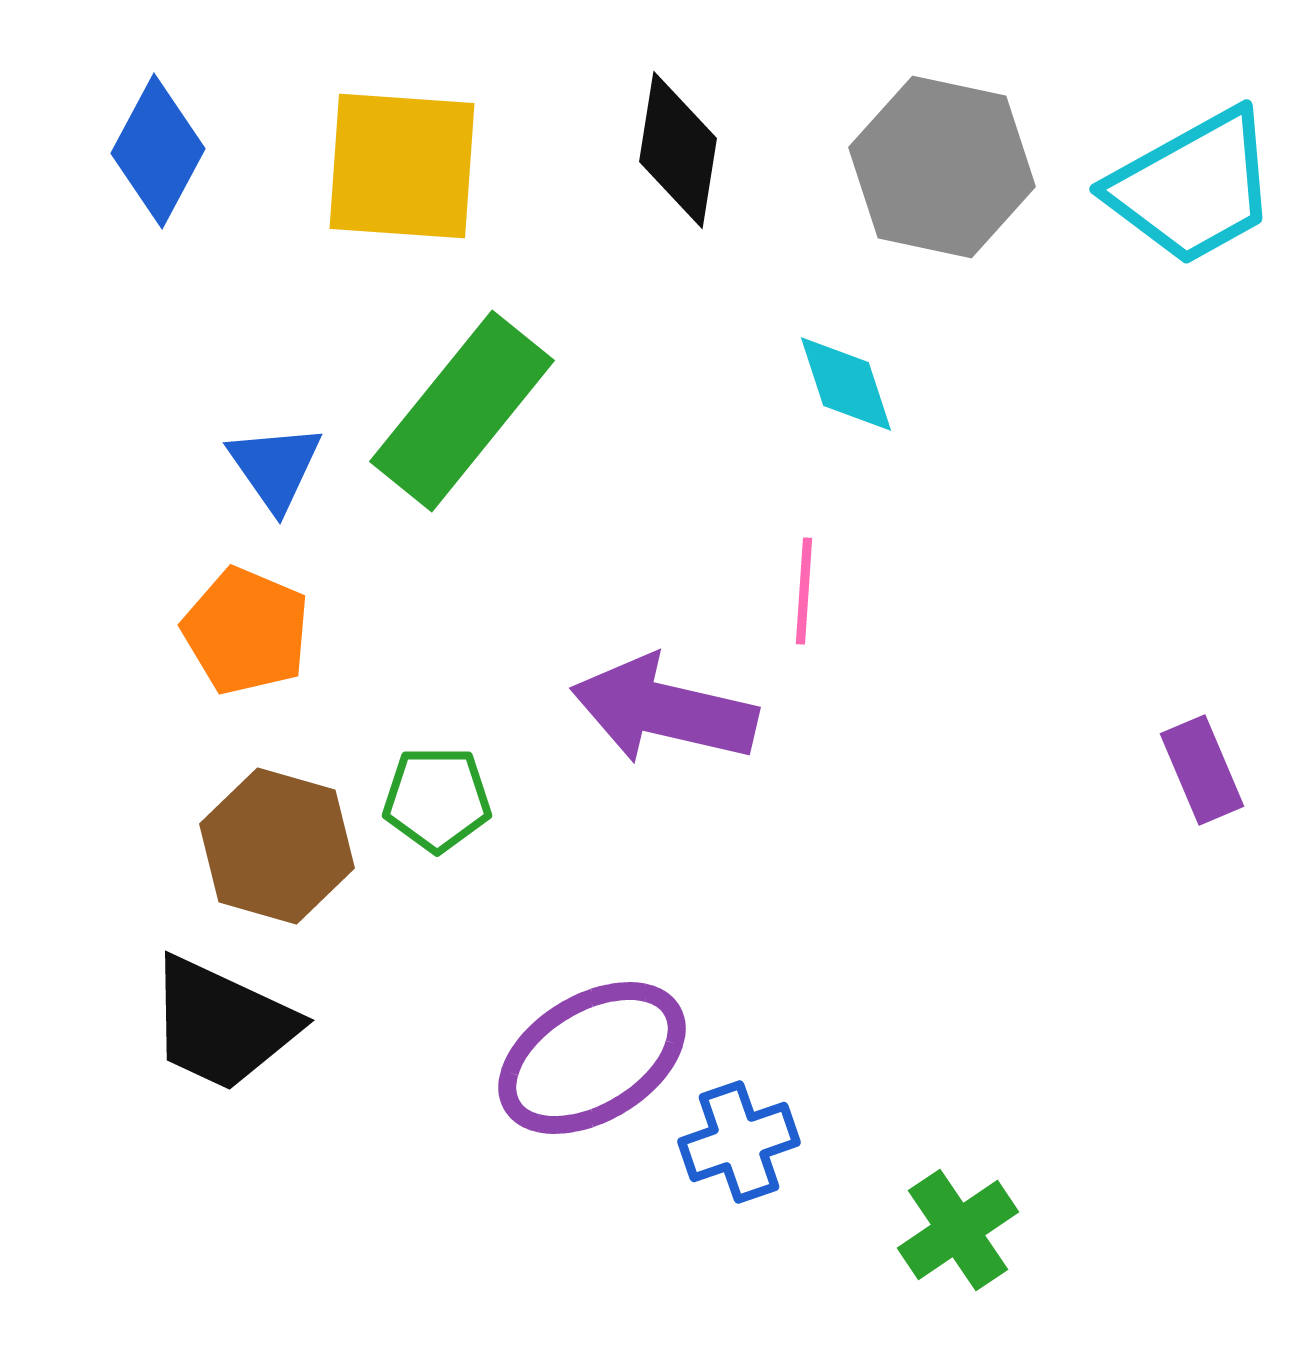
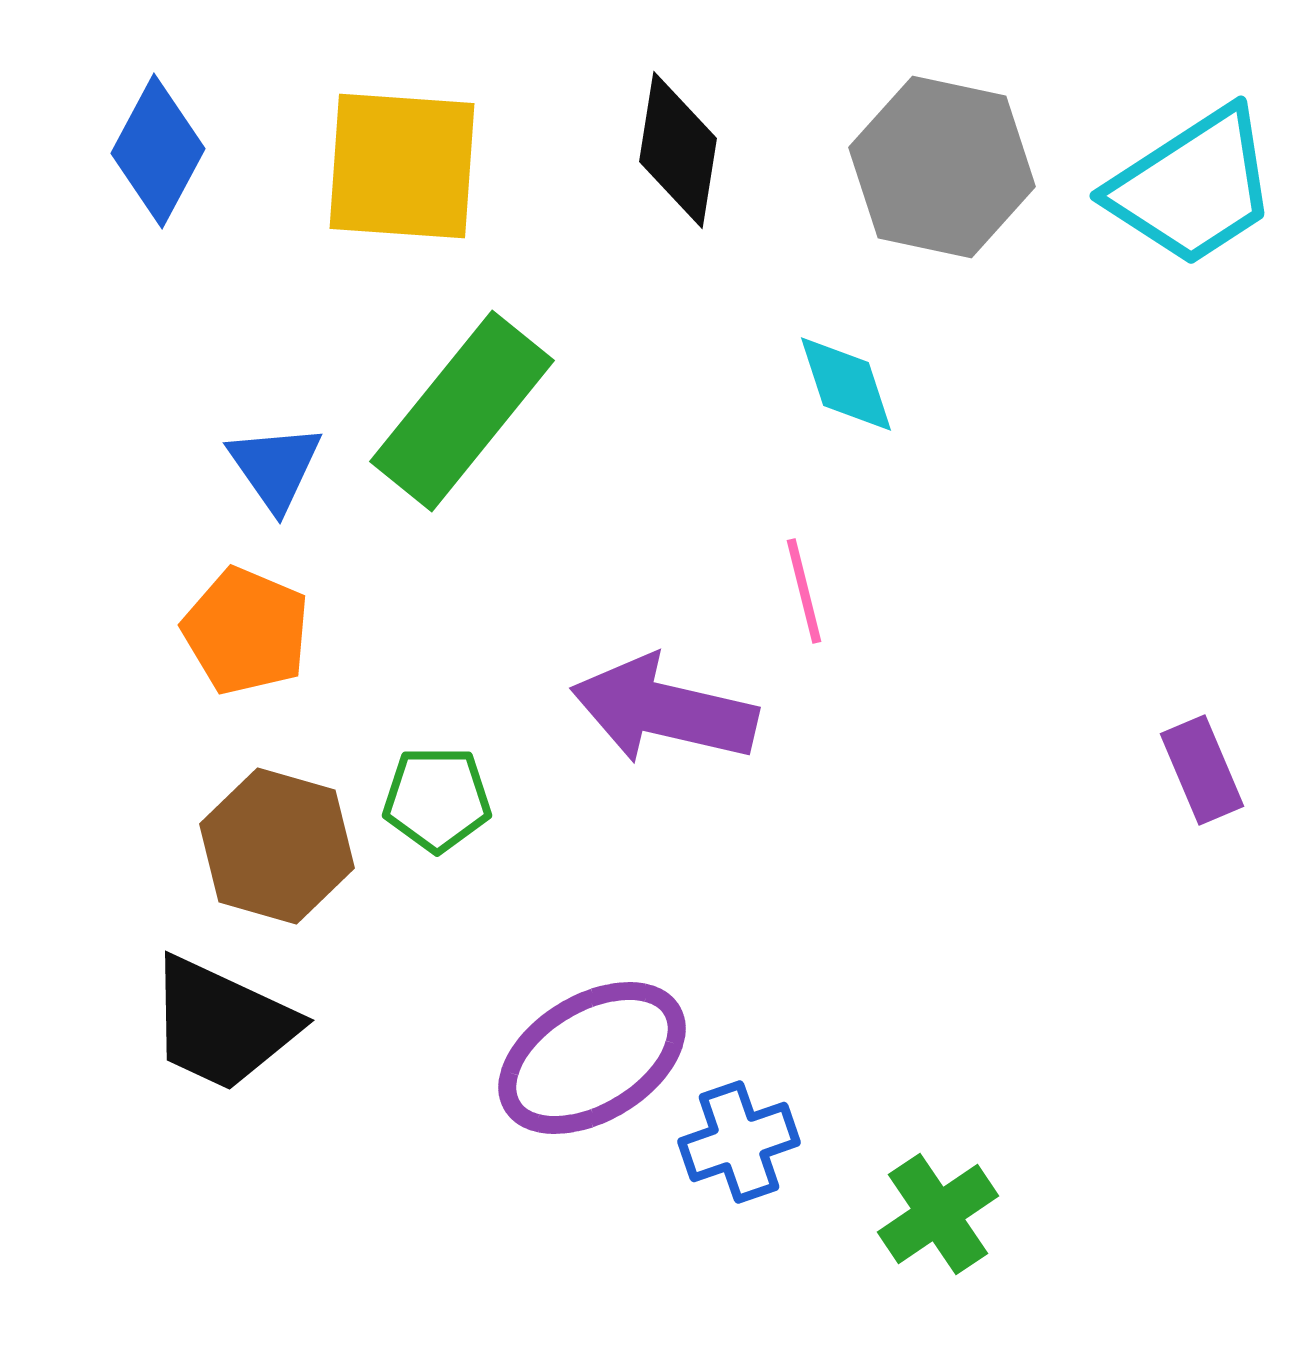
cyan trapezoid: rotated 4 degrees counterclockwise
pink line: rotated 18 degrees counterclockwise
green cross: moved 20 px left, 16 px up
